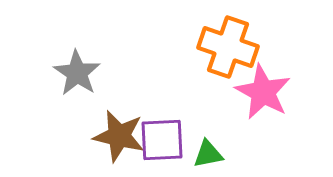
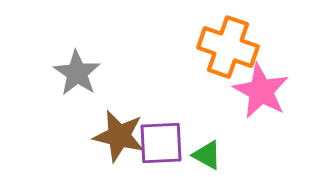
pink star: moved 2 px left, 1 px up
purple square: moved 1 px left, 3 px down
green triangle: moved 1 px left, 1 px down; rotated 40 degrees clockwise
